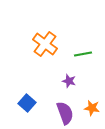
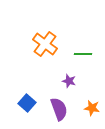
green line: rotated 12 degrees clockwise
purple semicircle: moved 6 px left, 4 px up
